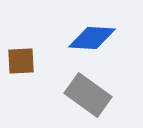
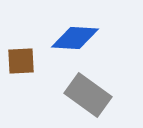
blue diamond: moved 17 px left
